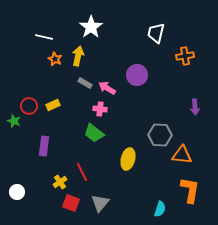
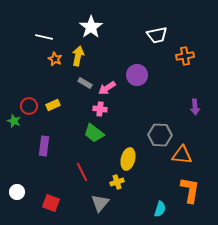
white trapezoid: moved 1 px right, 2 px down; rotated 115 degrees counterclockwise
pink arrow: rotated 66 degrees counterclockwise
yellow cross: moved 57 px right; rotated 16 degrees clockwise
red square: moved 20 px left
